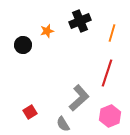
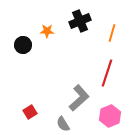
orange star: rotated 16 degrees clockwise
